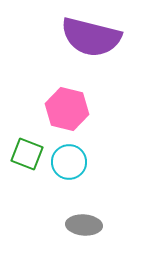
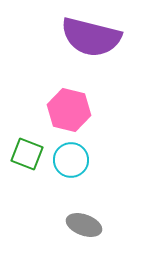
pink hexagon: moved 2 px right, 1 px down
cyan circle: moved 2 px right, 2 px up
gray ellipse: rotated 16 degrees clockwise
